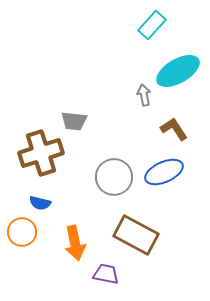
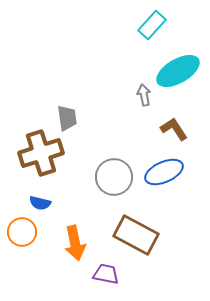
gray trapezoid: moved 7 px left, 3 px up; rotated 104 degrees counterclockwise
